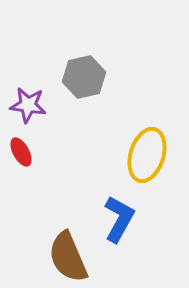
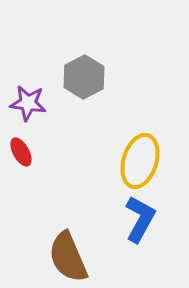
gray hexagon: rotated 15 degrees counterclockwise
purple star: moved 2 px up
yellow ellipse: moved 7 px left, 6 px down
blue L-shape: moved 21 px right
